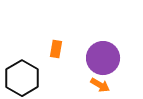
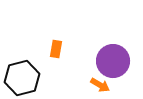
purple circle: moved 10 px right, 3 px down
black hexagon: rotated 16 degrees clockwise
